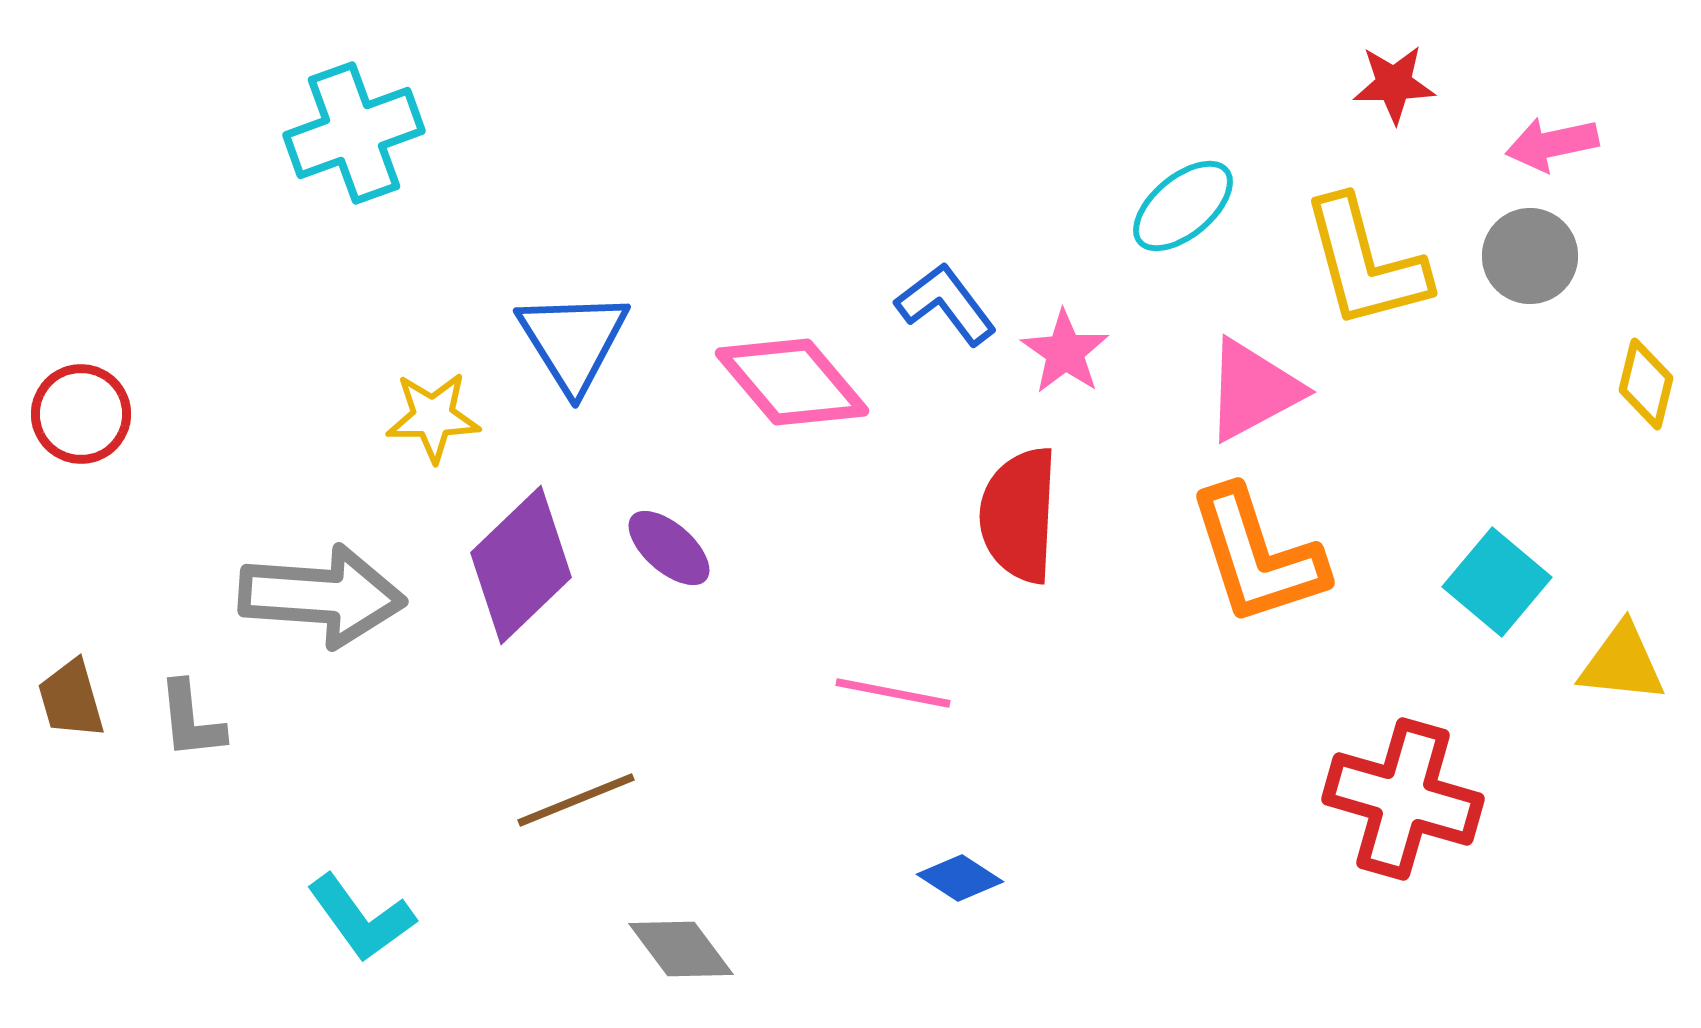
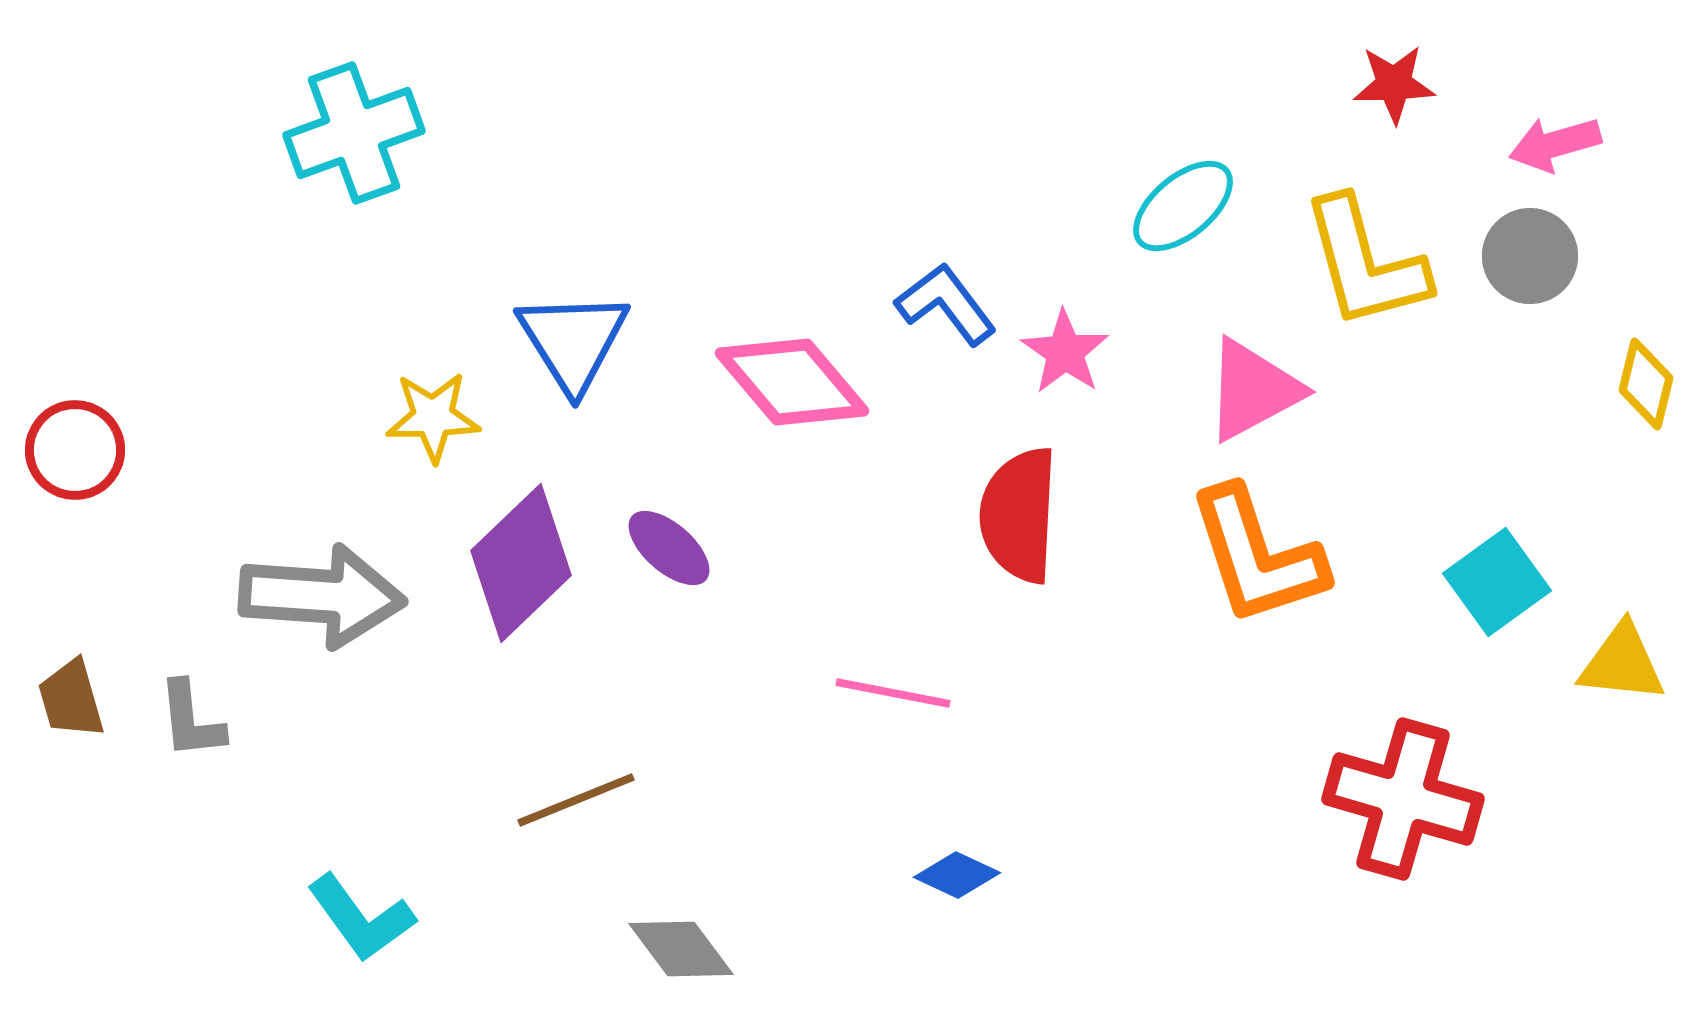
pink arrow: moved 3 px right; rotated 4 degrees counterclockwise
red circle: moved 6 px left, 36 px down
purple diamond: moved 2 px up
cyan square: rotated 14 degrees clockwise
blue diamond: moved 3 px left, 3 px up; rotated 8 degrees counterclockwise
